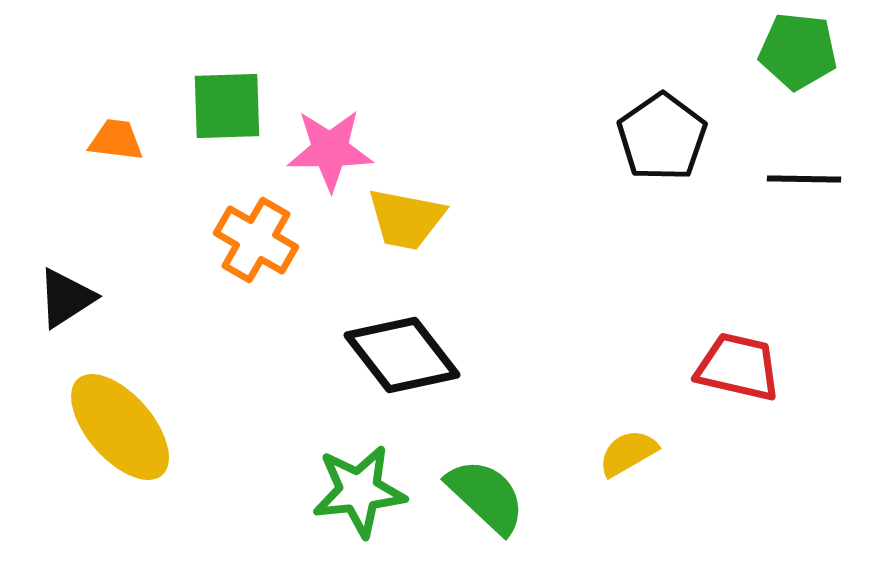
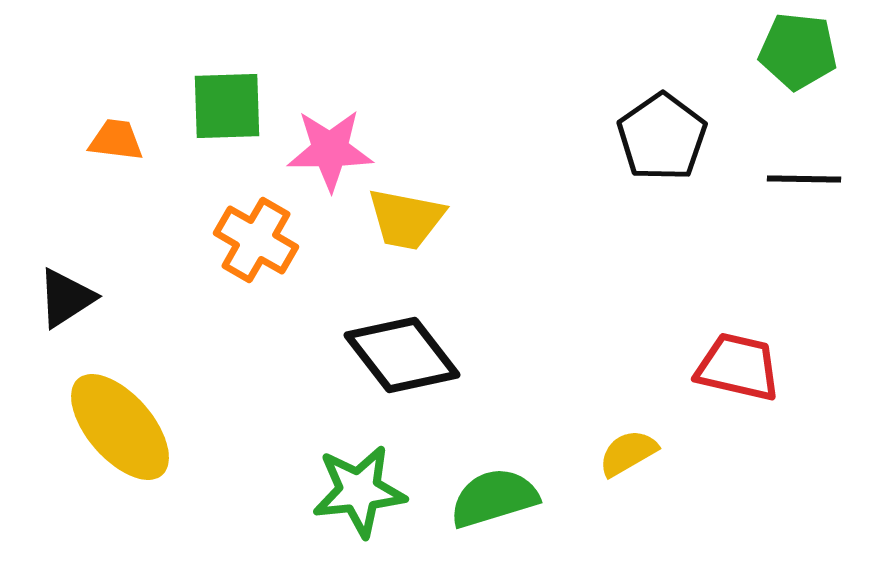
green semicircle: moved 8 px right, 2 px down; rotated 60 degrees counterclockwise
